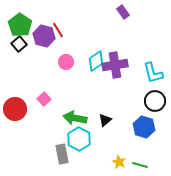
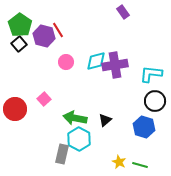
cyan diamond: rotated 20 degrees clockwise
cyan L-shape: moved 2 px left, 1 px down; rotated 110 degrees clockwise
gray rectangle: rotated 24 degrees clockwise
